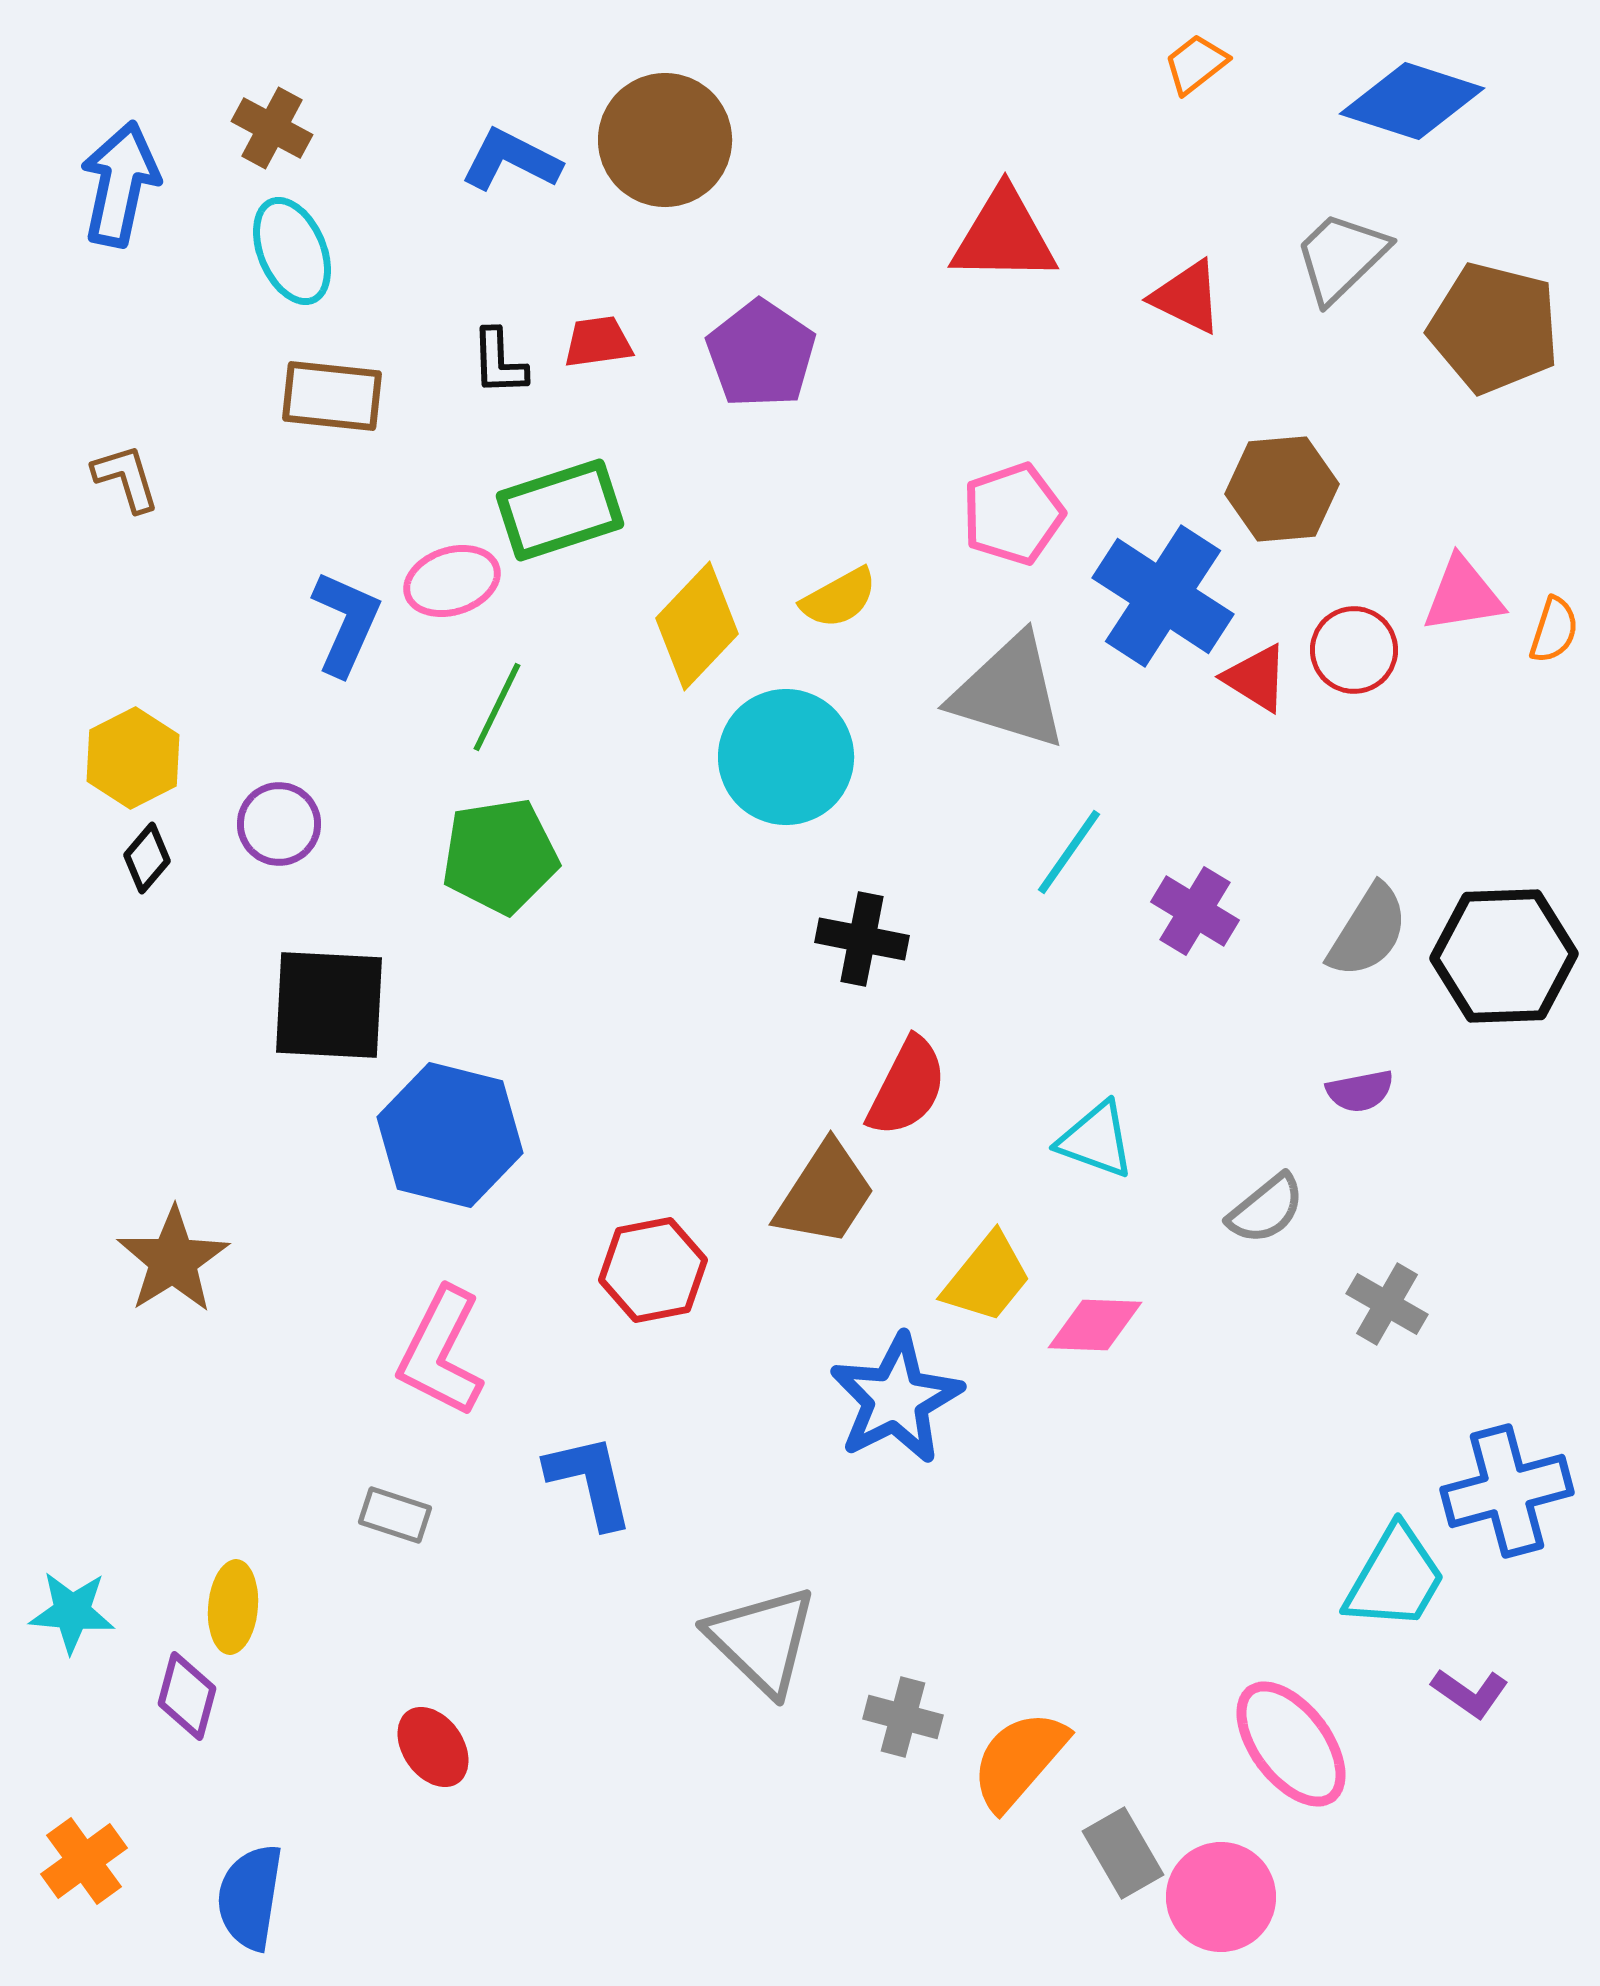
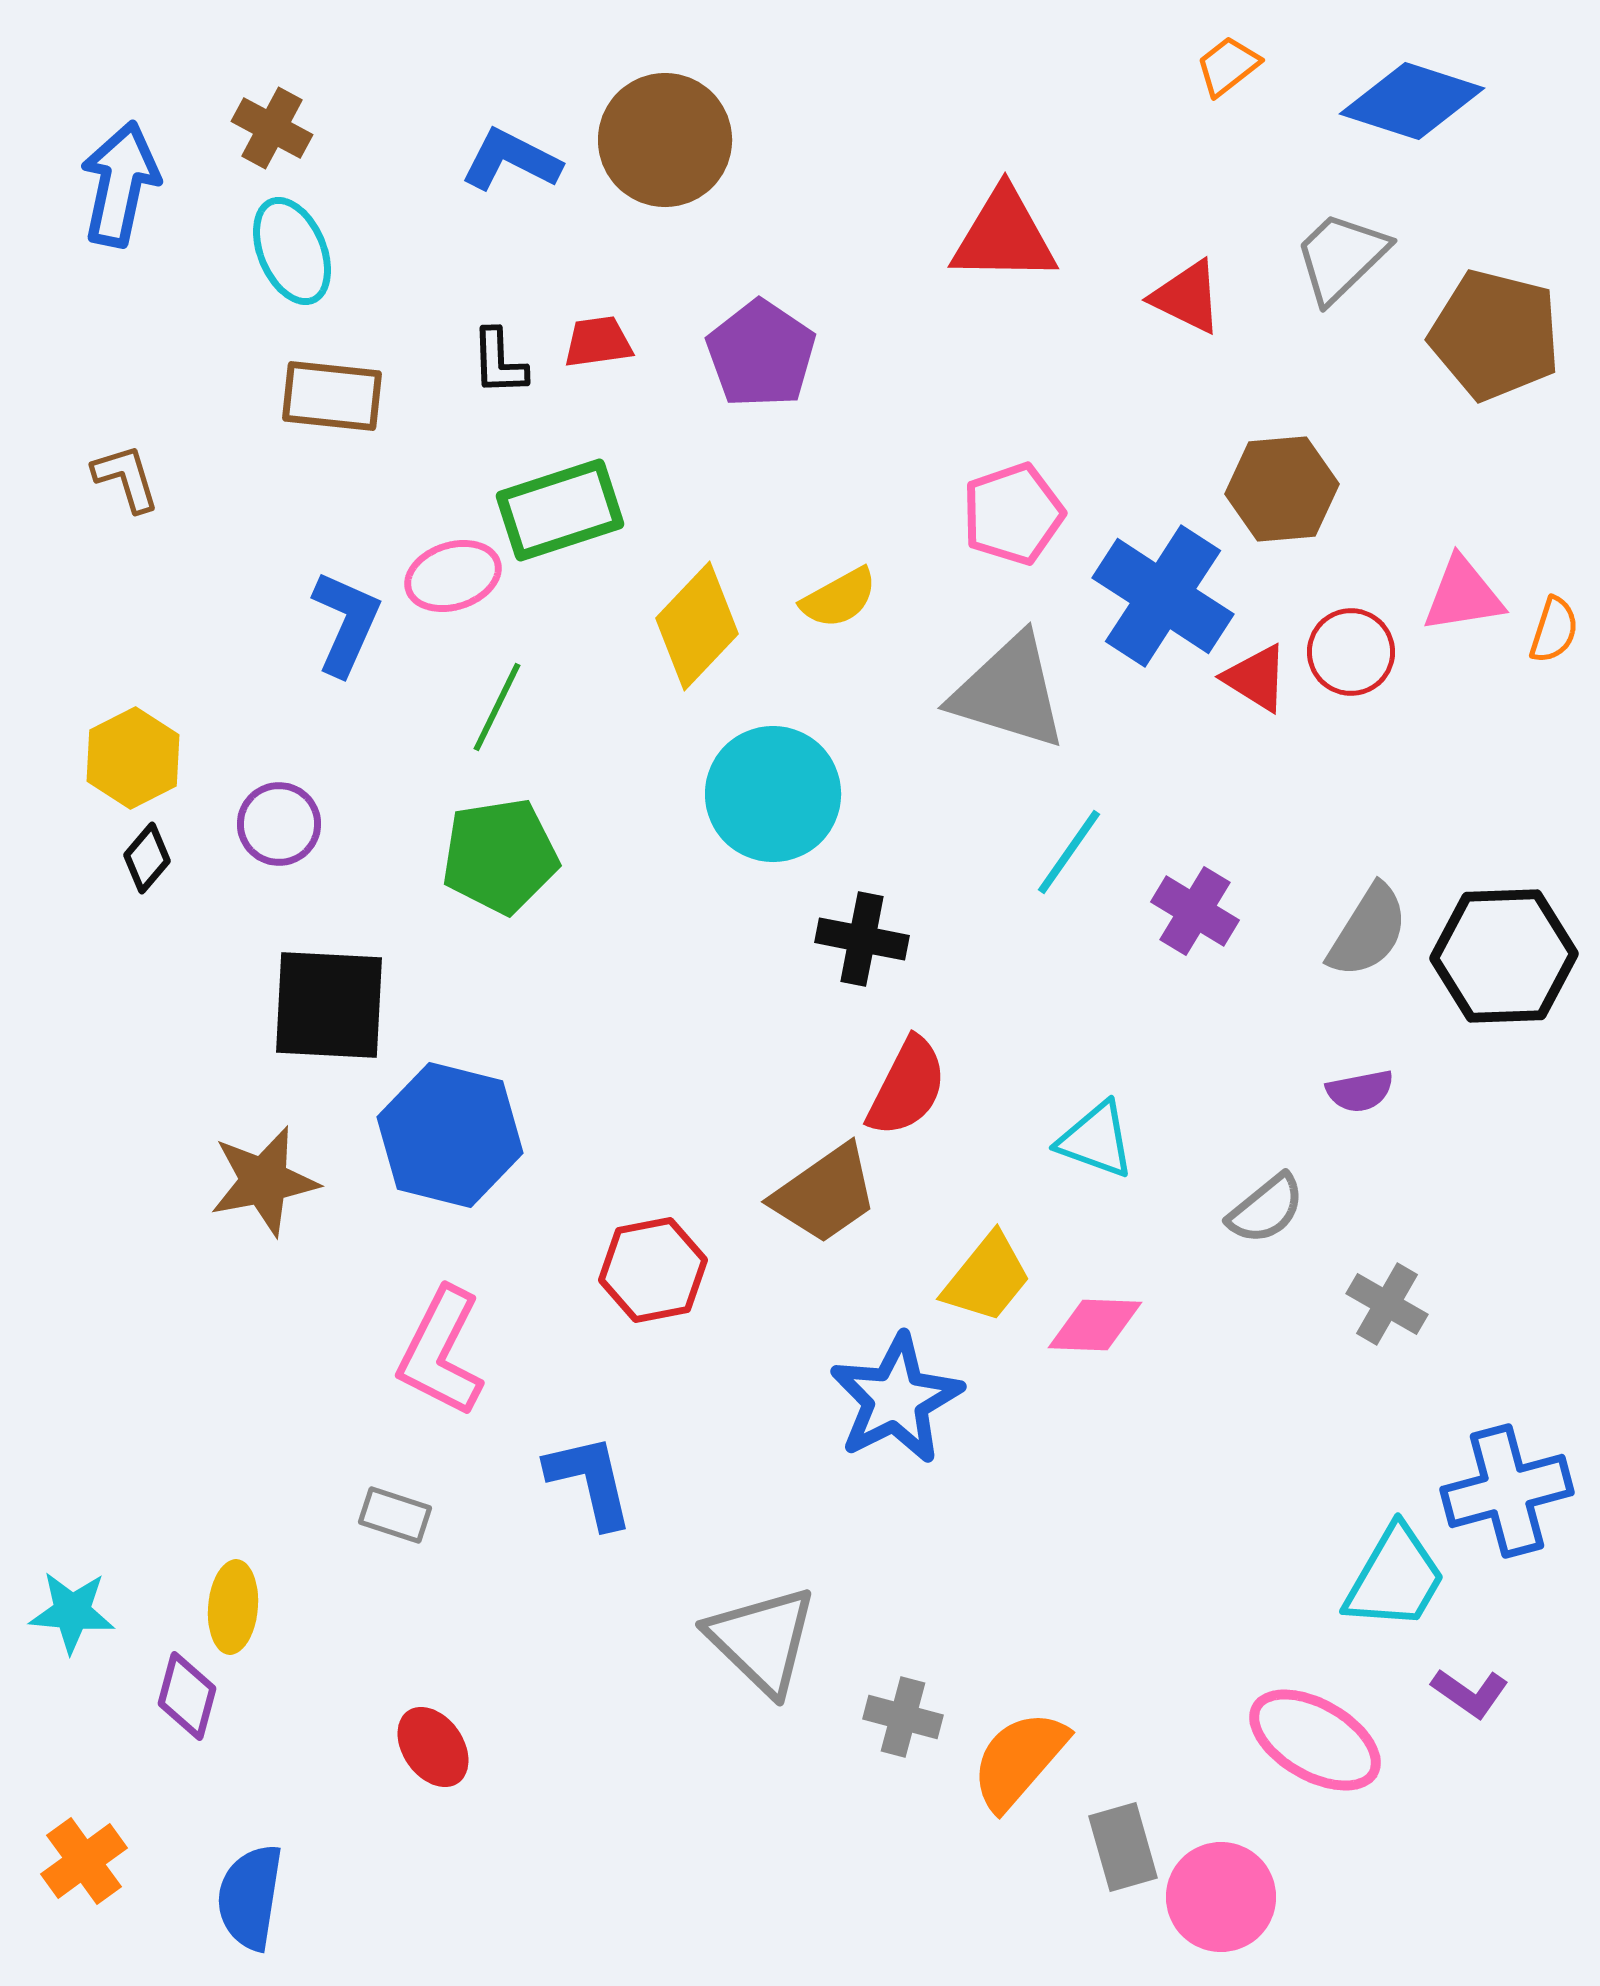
orange trapezoid at (1196, 64): moved 32 px right, 2 px down
brown pentagon at (1494, 328): moved 1 px right, 7 px down
pink ellipse at (452, 581): moved 1 px right, 5 px up
red circle at (1354, 650): moved 3 px left, 2 px down
cyan circle at (786, 757): moved 13 px left, 37 px down
brown trapezoid at (825, 1194): rotated 22 degrees clockwise
brown star at (173, 1260): moved 91 px right, 79 px up; rotated 21 degrees clockwise
pink ellipse at (1291, 1744): moved 24 px right, 4 px up; rotated 23 degrees counterclockwise
gray rectangle at (1123, 1853): moved 6 px up; rotated 14 degrees clockwise
